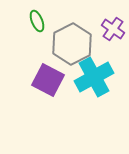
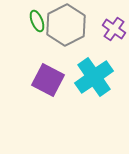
purple cross: moved 1 px right
gray hexagon: moved 6 px left, 19 px up
cyan cross: rotated 6 degrees counterclockwise
